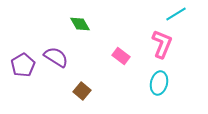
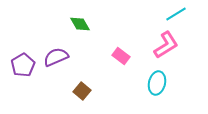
pink L-shape: moved 4 px right, 1 px down; rotated 36 degrees clockwise
purple semicircle: rotated 55 degrees counterclockwise
cyan ellipse: moved 2 px left
